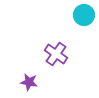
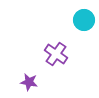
cyan circle: moved 5 px down
